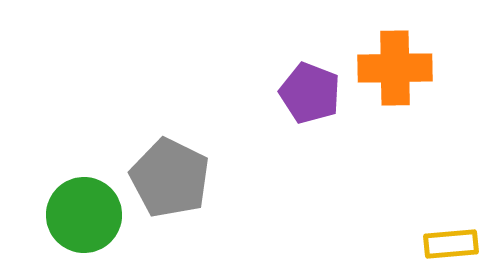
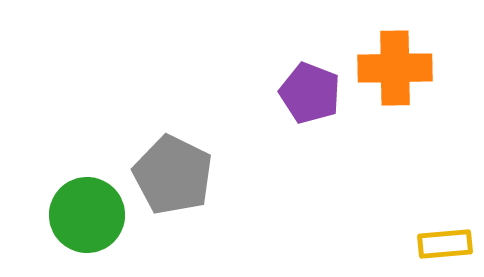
gray pentagon: moved 3 px right, 3 px up
green circle: moved 3 px right
yellow rectangle: moved 6 px left
